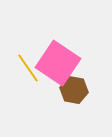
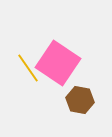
brown hexagon: moved 6 px right, 10 px down
